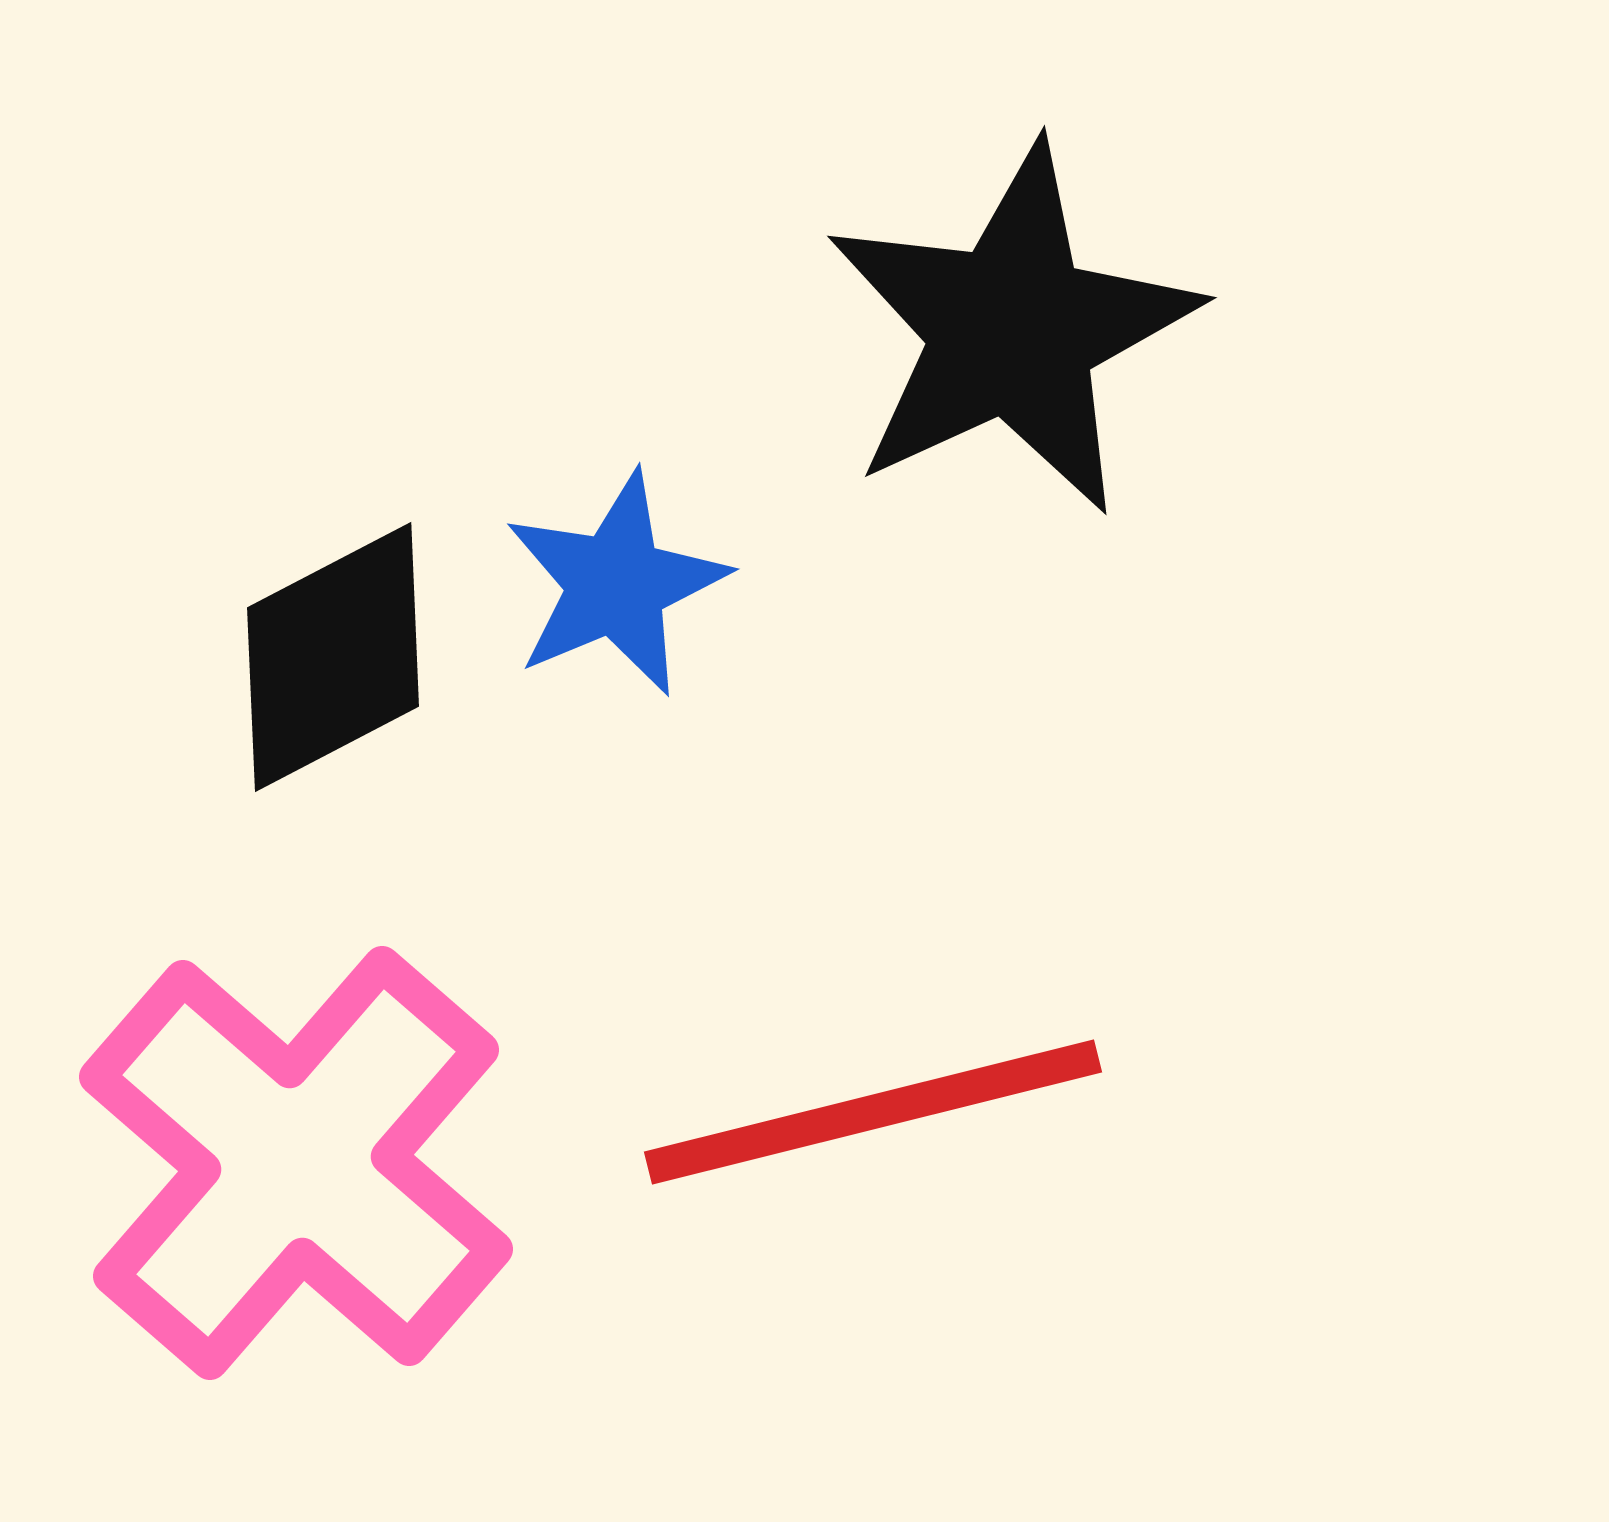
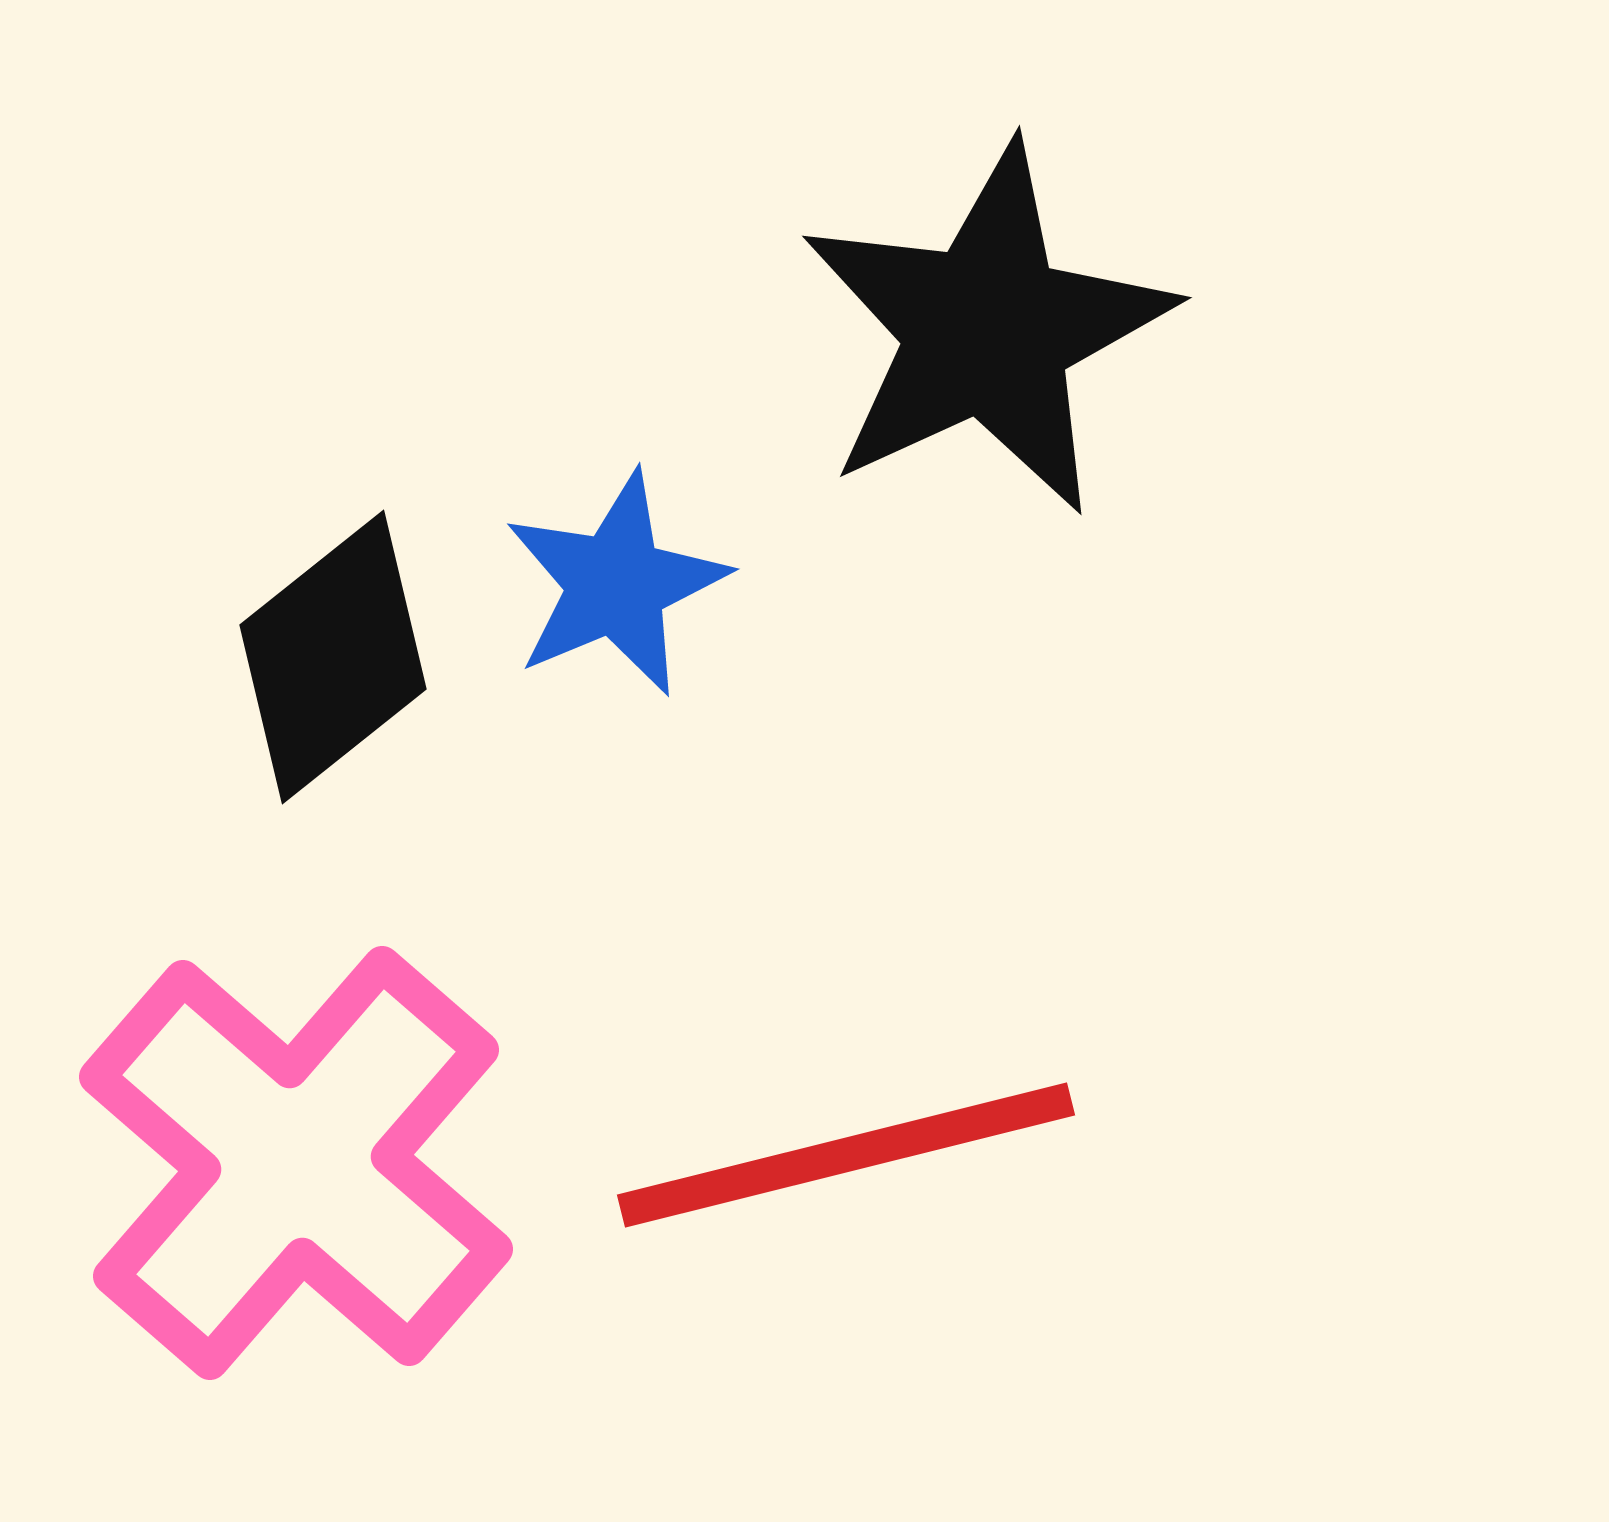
black star: moved 25 px left
black diamond: rotated 11 degrees counterclockwise
red line: moved 27 px left, 43 px down
